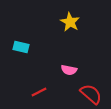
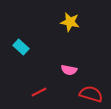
yellow star: rotated 18 degrees counterclockwise
cyan rectangle: rotated 28 degrees clockwise
red semicircle: rotated 25 degrees counterclockwise
